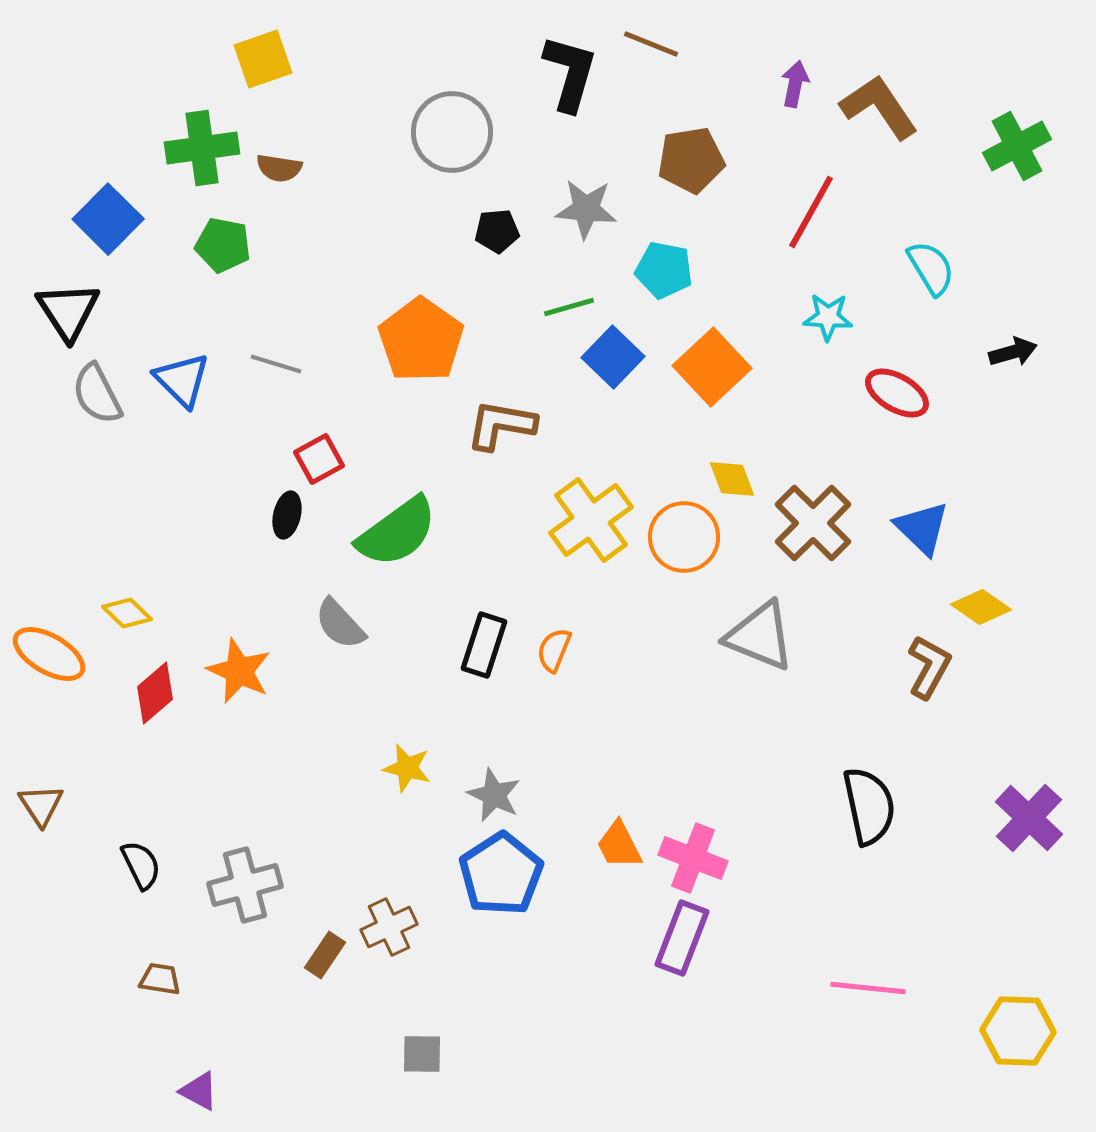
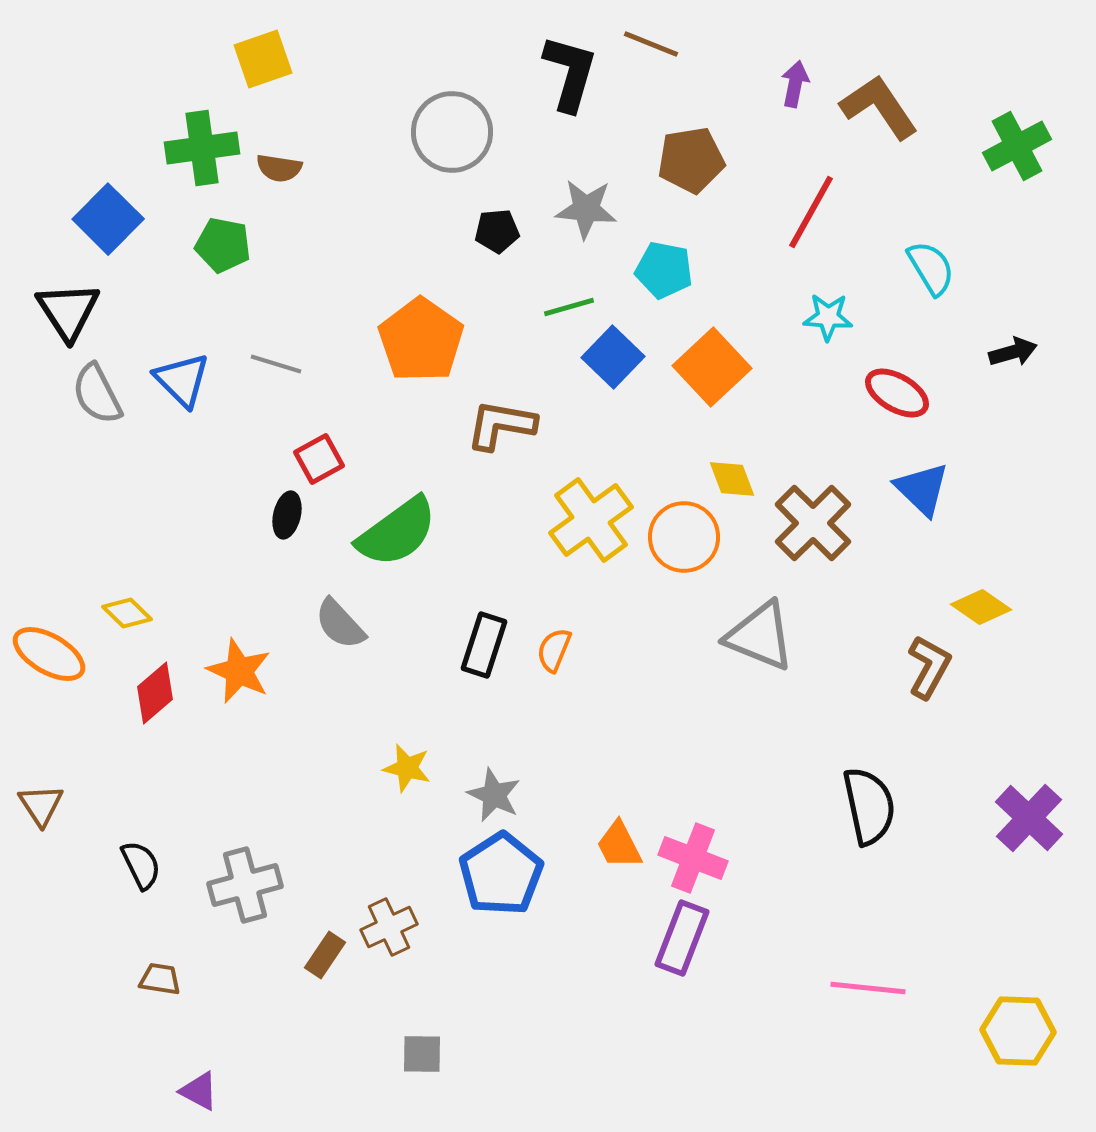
blue triangle at (922, 528): moved 39 px up
